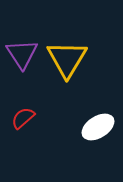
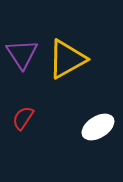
yellow triangle: rotated 30 degrees clockwise
red semicircle: rotated 15 degrees counterclockwise
